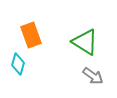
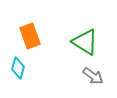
orange rectangle: moved 1 px left, 1 px down
cyan diamond: moved 4 px down
